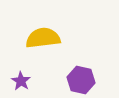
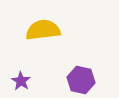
yellow semicircle: moved 8 px up
